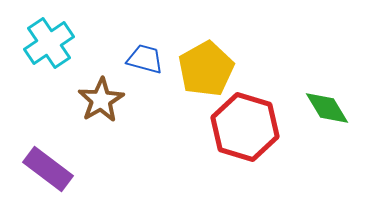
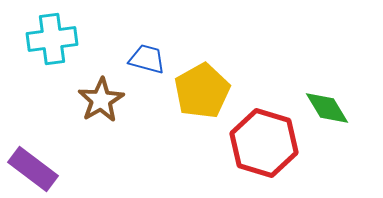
cyan cross: moved 3 px right, 4 px up; rotated 27 degrees clockwise
blue trapezoid: moved 2 px right
yellow pentagon: moved 4 px left, 22 px down
red hexagon: moved 19 px right, 16 px down
purple rectangle: moved 15 px left
